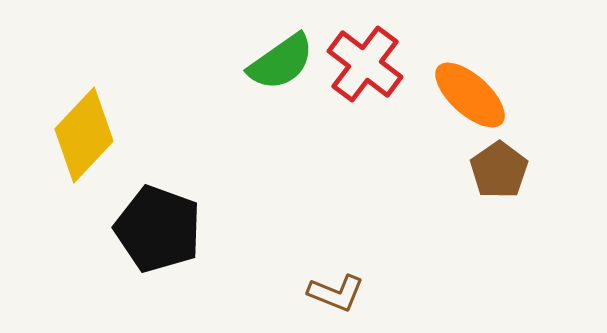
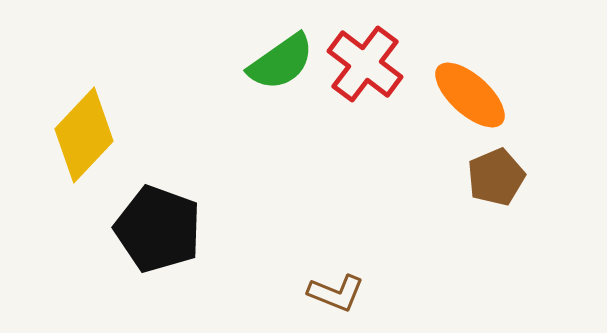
brown pentagon: moved 3 px left, 7 px down; rotated 12 degrees clockwise
